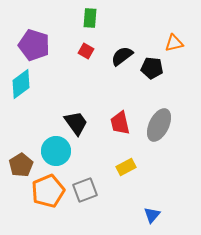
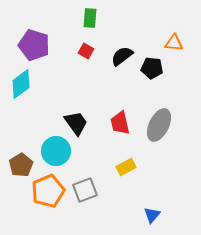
orange triangle: rotated 18 degrees clockwise
